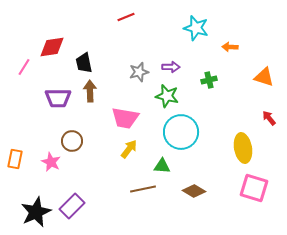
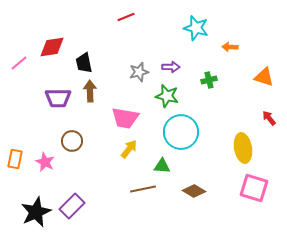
pink line: moved 5 px left, 4 px up; rotated 18 degrees clockwise
pink star: moved 6 px left
